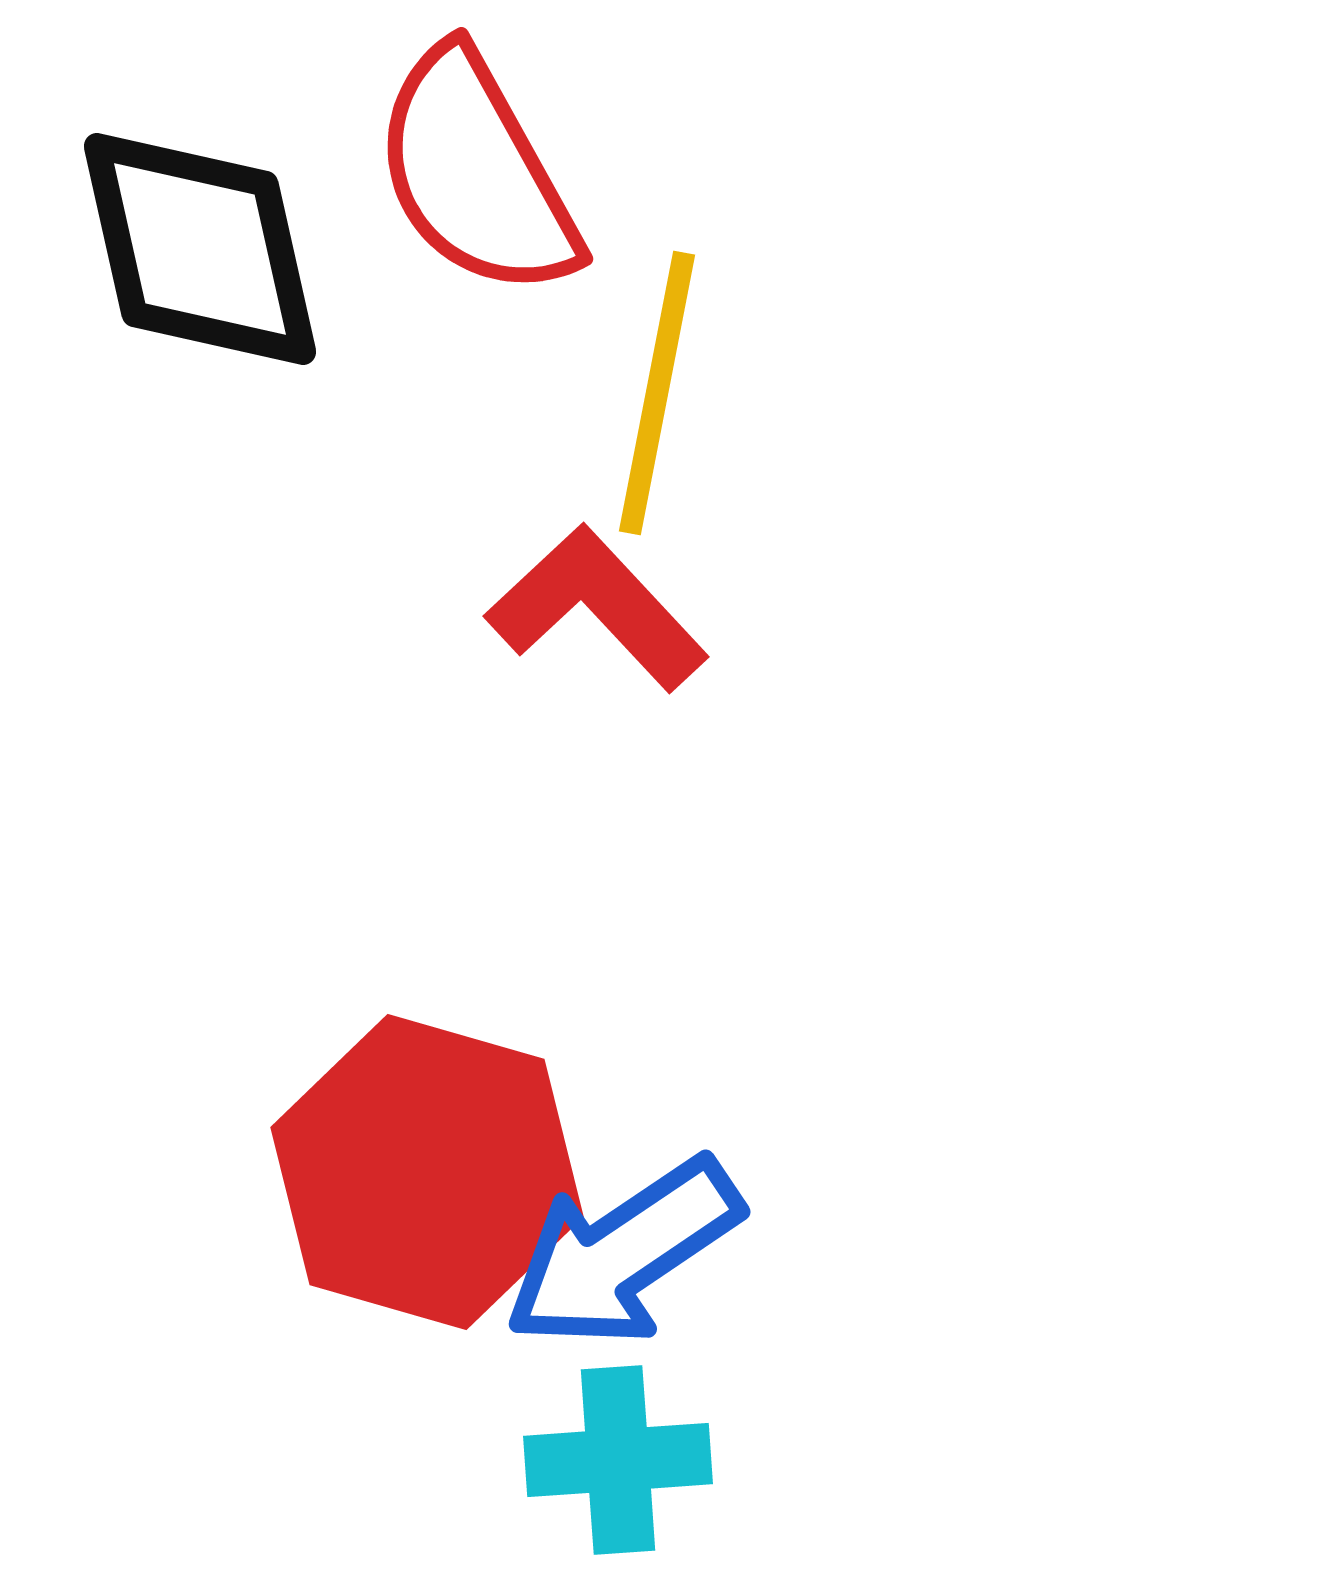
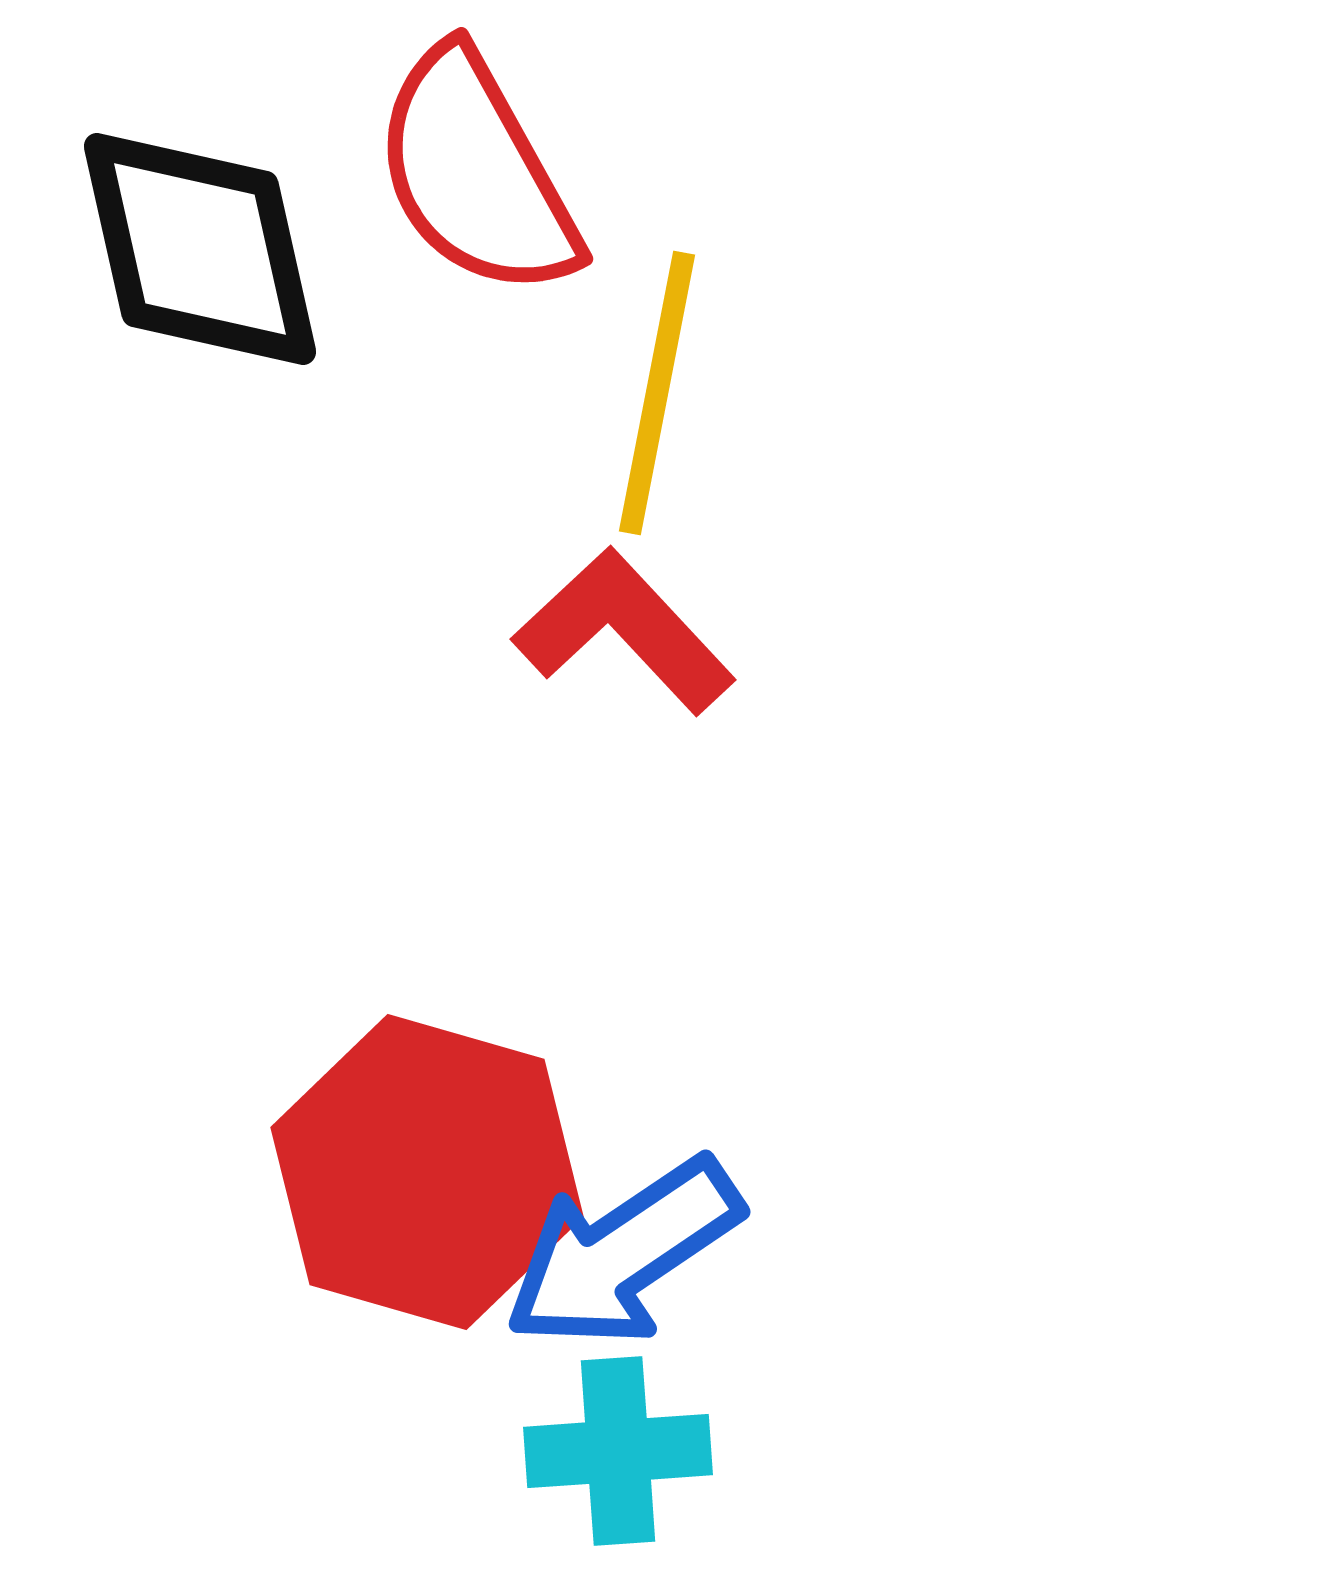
red L-shape: moved 27 px right, 23 px down
cyan cross: moved 9 px up
